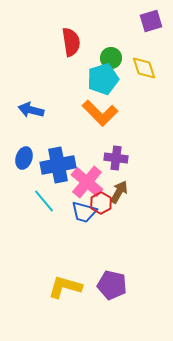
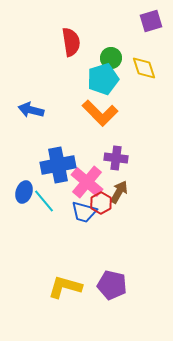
blue ellipse: moved 34 px down
